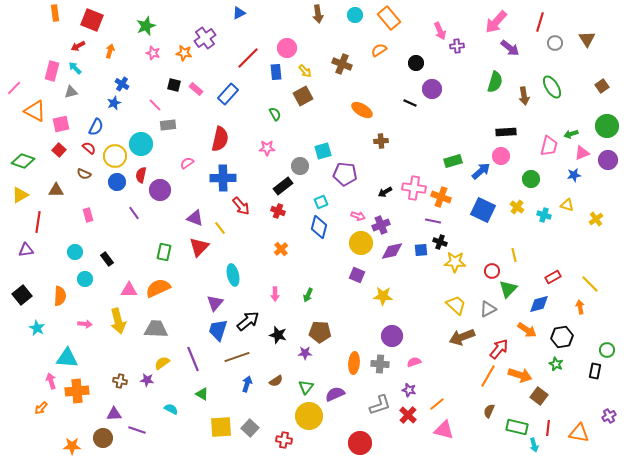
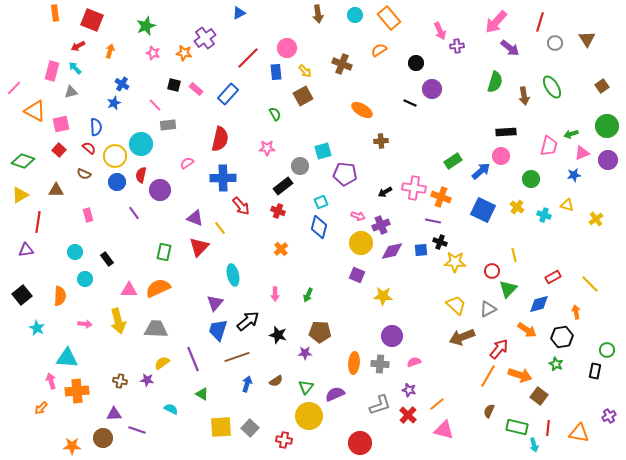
blue semicircle at (96, 127): rotated 30 degrees counterclockwise
green rectangle at (453, 161): rotated 18 degrees counterclockwise
orange arrow at (580, 307): moved 4 px left, 5 px down
